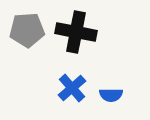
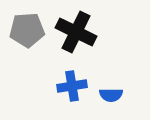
black cross: rotated 15 degrees clockwise
blue cross: moved 2 px up; rotated 32 degrees clockwise
